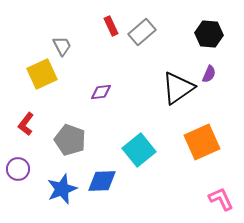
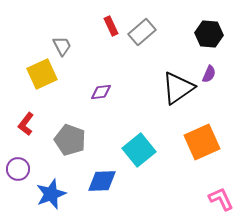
blue star: moved 11 px left, 5 px down
